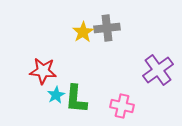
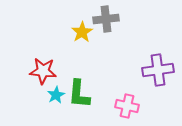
gray cross: moved 1 px left, 9 px up
yellow star: moved 1 px left
purple cross: rotated 28 degrees clockwise
green L-shape: moved 3 px right, 5 px up
pink cross: moved 5 px right
